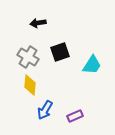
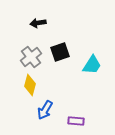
gray cross: moved 3 px right; rotated 20 degrees clockwise
yellow diamond: rotated 10 degrees clockwise
purple rectangle: moved 1 px right, 5 px down; rotated 28 degrees clockwise
